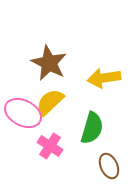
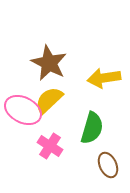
yellow semicircle: moved 1 px left, 2 px up
pink ellipse: moved 3 px up
brown ellipse: moved 1 px left, 1 px up
